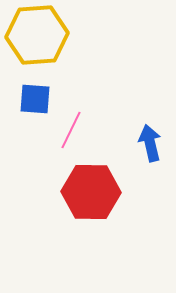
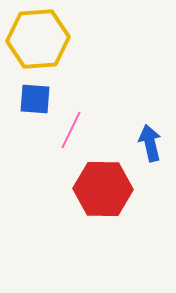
yellow hexagon: moved 1 px right, 4 px down
red hexagon: moved 12 px right, 3 px up
